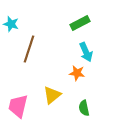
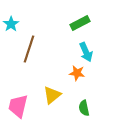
cyan star: rotated 21 degrees clockwise
